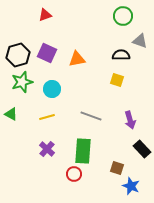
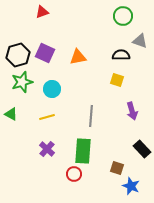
red triangle: moved 3 px left, 3 px up
purple square: moved 2 px left
orange triangle: moved 1 px right, 2 px up
gray line: rotated 75 degrees clockwise
purple arrow: moved 2 px right, 9 px up
